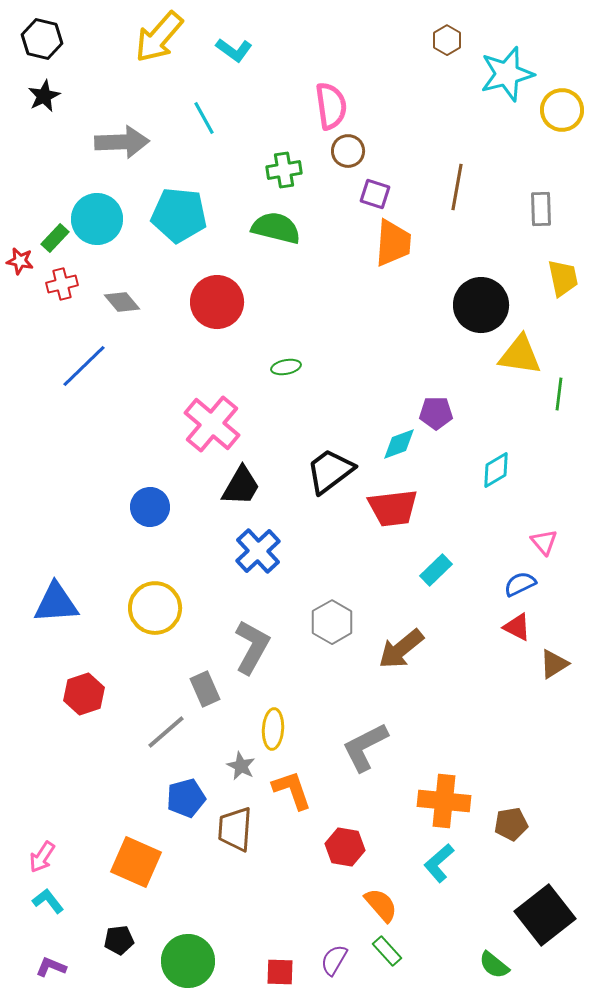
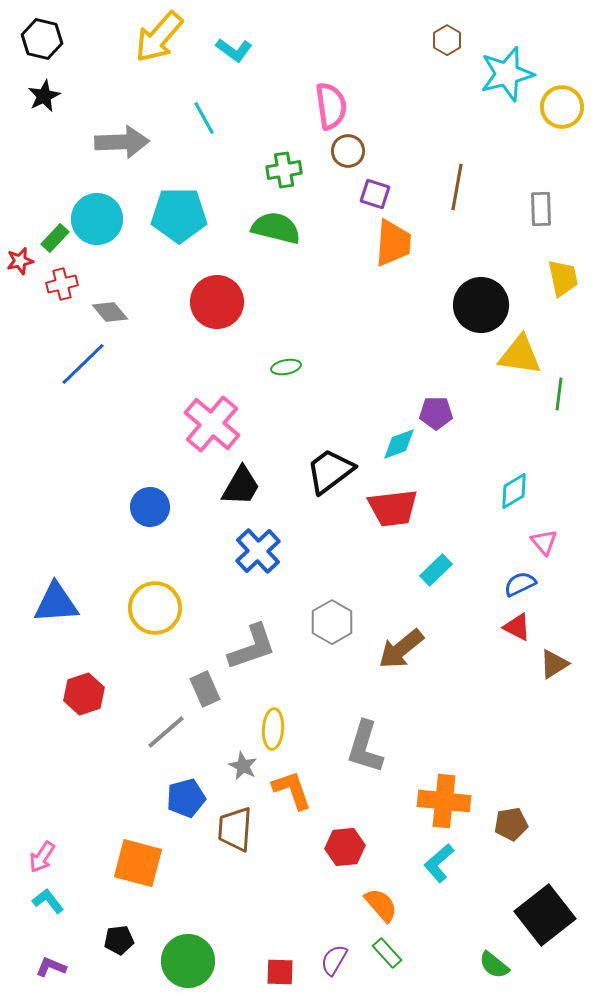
yellow circle at (562, 110): moved 3 px up
cyan pentagon at (179, 215): rotated 6 degrees counterclockwise
red star at (20, 261): rotated 24 degrees counterclockwise
gray diamond at (122, 302): moved 12 px left, 10 px down
blue line at (84, 366): moved 1 px left, 2 px up
cyan diamond at (496, 470): moved 18 px right, 21 px down
gray L-shape at (252, 647): rotated 42 degrees clockwise
gray L-shape at (365, 747): rotated 46 degrees counterclockwise
gray star at (241, 766): moved 2 px right
red hexagon at (345, 847): rotated 15 degrees counterclockwise
orange square at (136, 862): moved 2 px right, 1 px down; rotated 9 degrees counterclockwise
green rectangle at (387, 951): moved 2 px down
